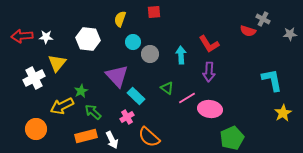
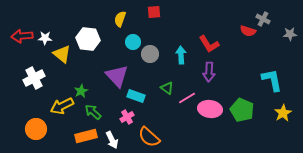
white star: moved 1 px left, 1 px down
yellow triangle: moved 5 px right, 9 px up; rotated 30 degrees counterclockwise
cyan rectangle: rotated 24 degrees counterclockwise
green pentagon: moved 10 px right, 28 px up; rotated 25 degrees counterclockwise
